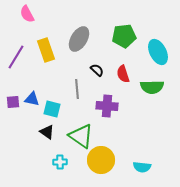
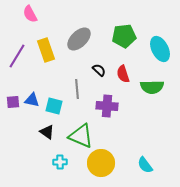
pink semicircle: moved 3 px right
gray ellipse: rotated 15 degrees clockwise
cyan ellipse: moved 2 px right, 3 px up
purple line: moved 1 px right, 1 px up
black semicircle: moved 2 px right
blue triangle: moved 1 px down
cyan square: moved 2 px right, 3 px up
green triangle: rotated 12 degrees counterclockwise
yellow circle: moved 3 px down
cyan semicircle: moved 3 px right, 2 px up; rotated 48 degrees clockwise
